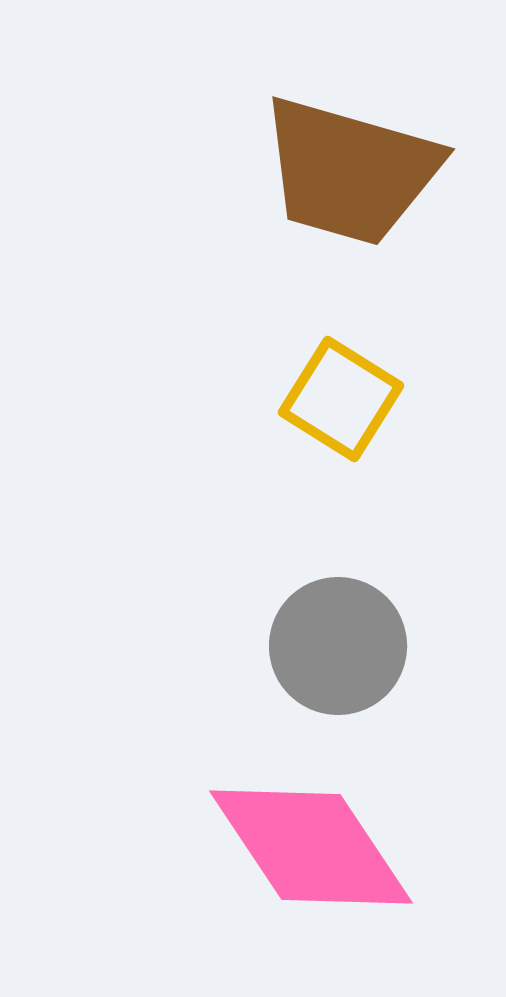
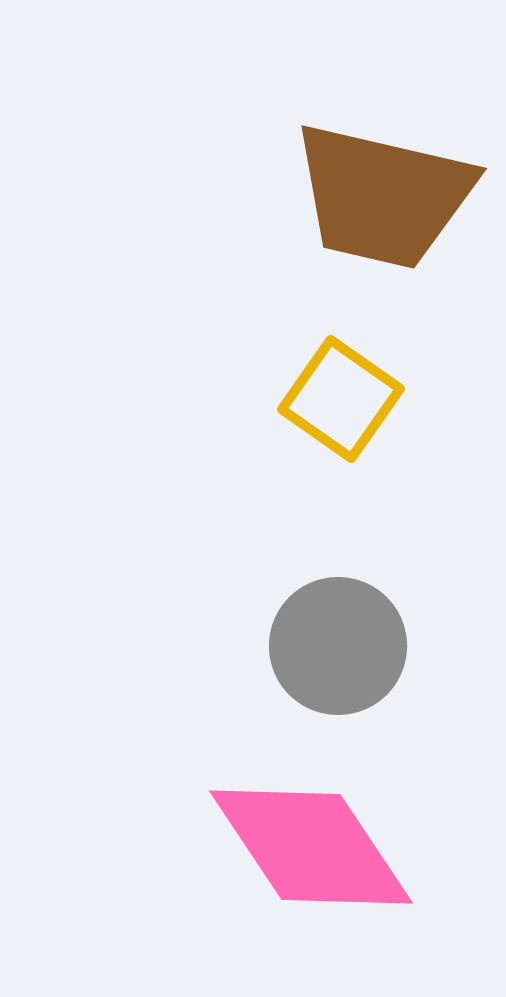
brown trapezoid: moved 33 px right, 25 px down; rotated 3 degrees counterclockwise
yellow square: rotated 3 degrees clockwise
